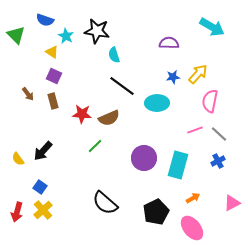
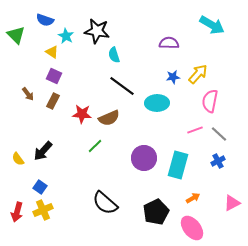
cyan arrow: moved 2 px up
brown rectangle: rotated 42 degrees clockwise
yellow cross: rotated 18 degrees clockwise
